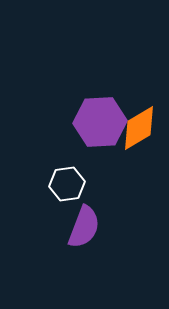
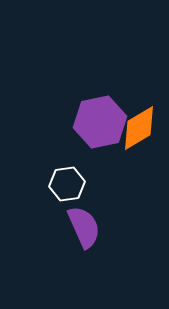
purple hexagon: rotated 9 degrees counterclockwise
purple semicircle: rotated 45 degrees counterclockwise
